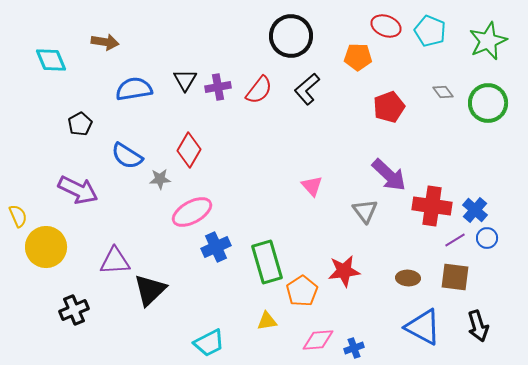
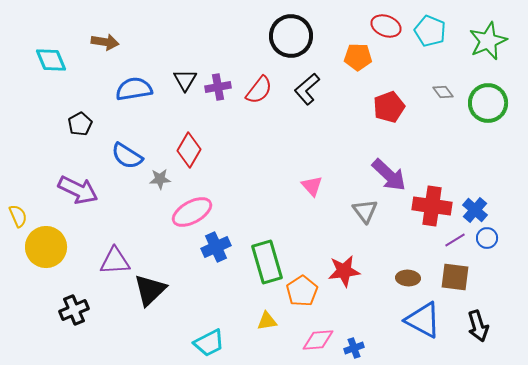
blue triangle at (423, 327): moved 7 px up
